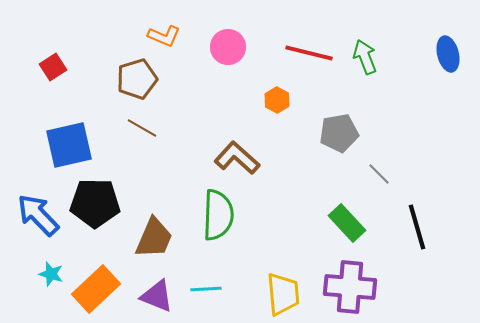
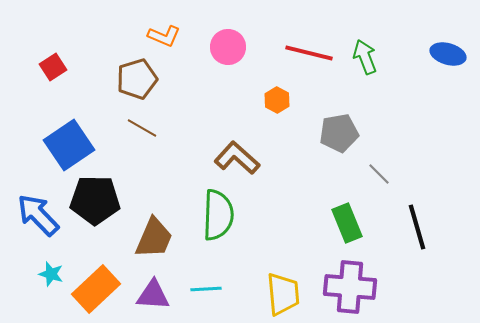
blue ellipse: rotated 60 degrees counterclockwise
blue square: rotated 21 degrees counterclockwise
black pentagon: moved 3 px up
green rectangle: rotated 21 degrees clockwise
purple triangle: moved 4 px left, 1 px up; rotated 18 degrees counterclockwise
